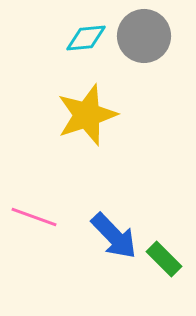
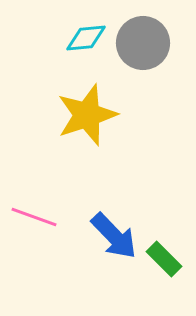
gray circle: moved 1 px left, 7 px down
